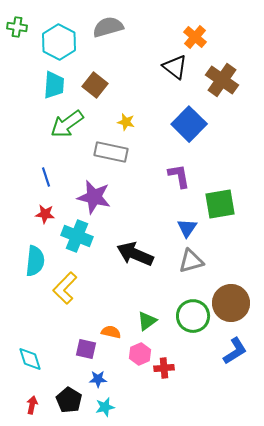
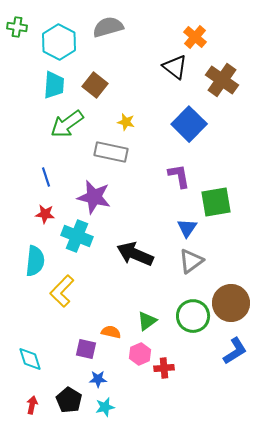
green square: moved 4 px left, 2 px up
gray triangle: rotated 20 degrees counterclockwise
yellow L-shape: moved 3 px left, 3 px down
